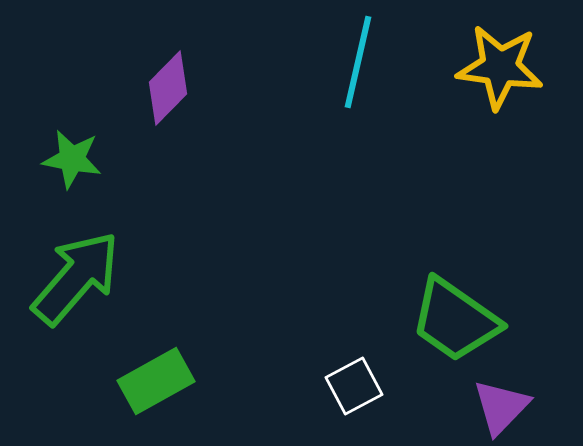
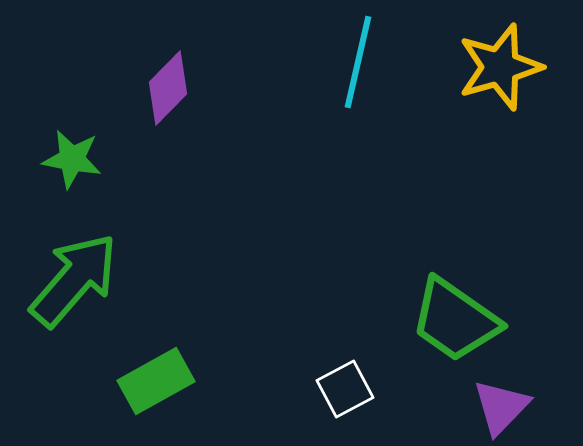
yellow star: rotated 24 degrees counterclockwise
green arrow: moved 2 px left, 2 px down
white square: moved 9 px left, 3 px down
